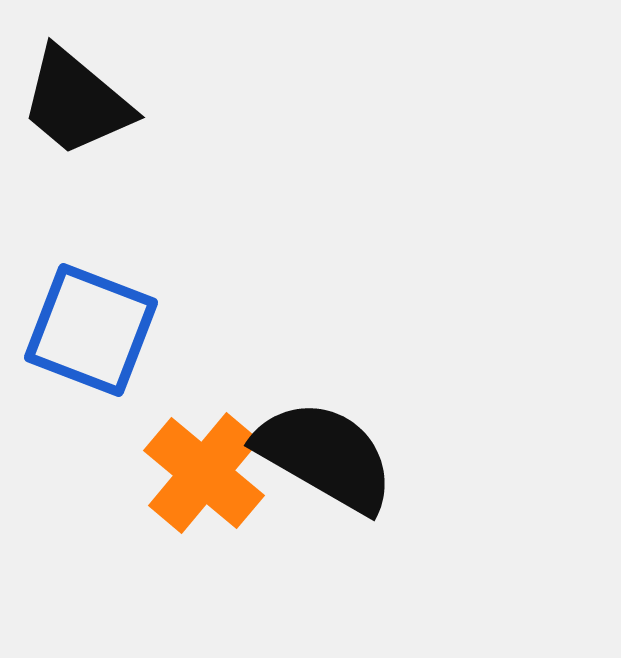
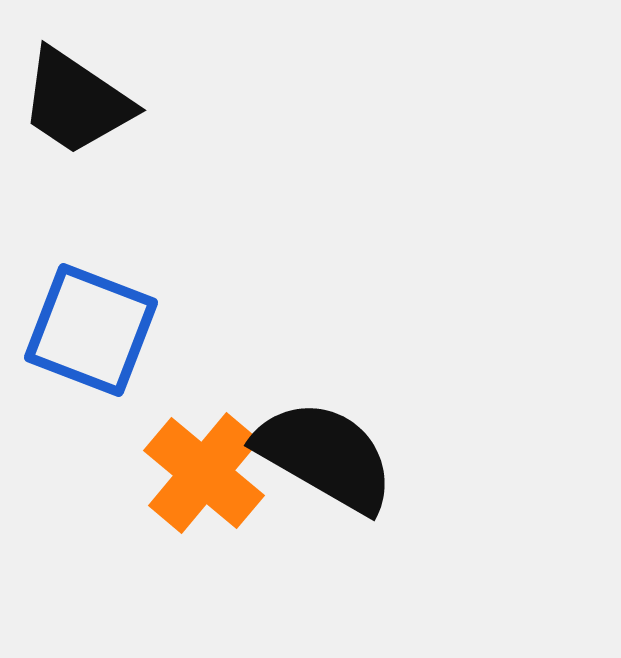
black trapezoid: rotated 6 degrees counterclockwise
